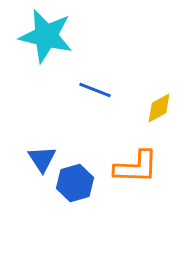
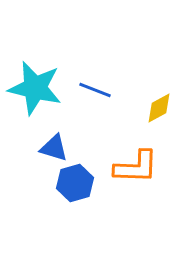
cyan star: moved 11 px left, 52 px down
blue triangle: moved 12 px right, 11 px up; rotated 40 degrees counterclockwise
